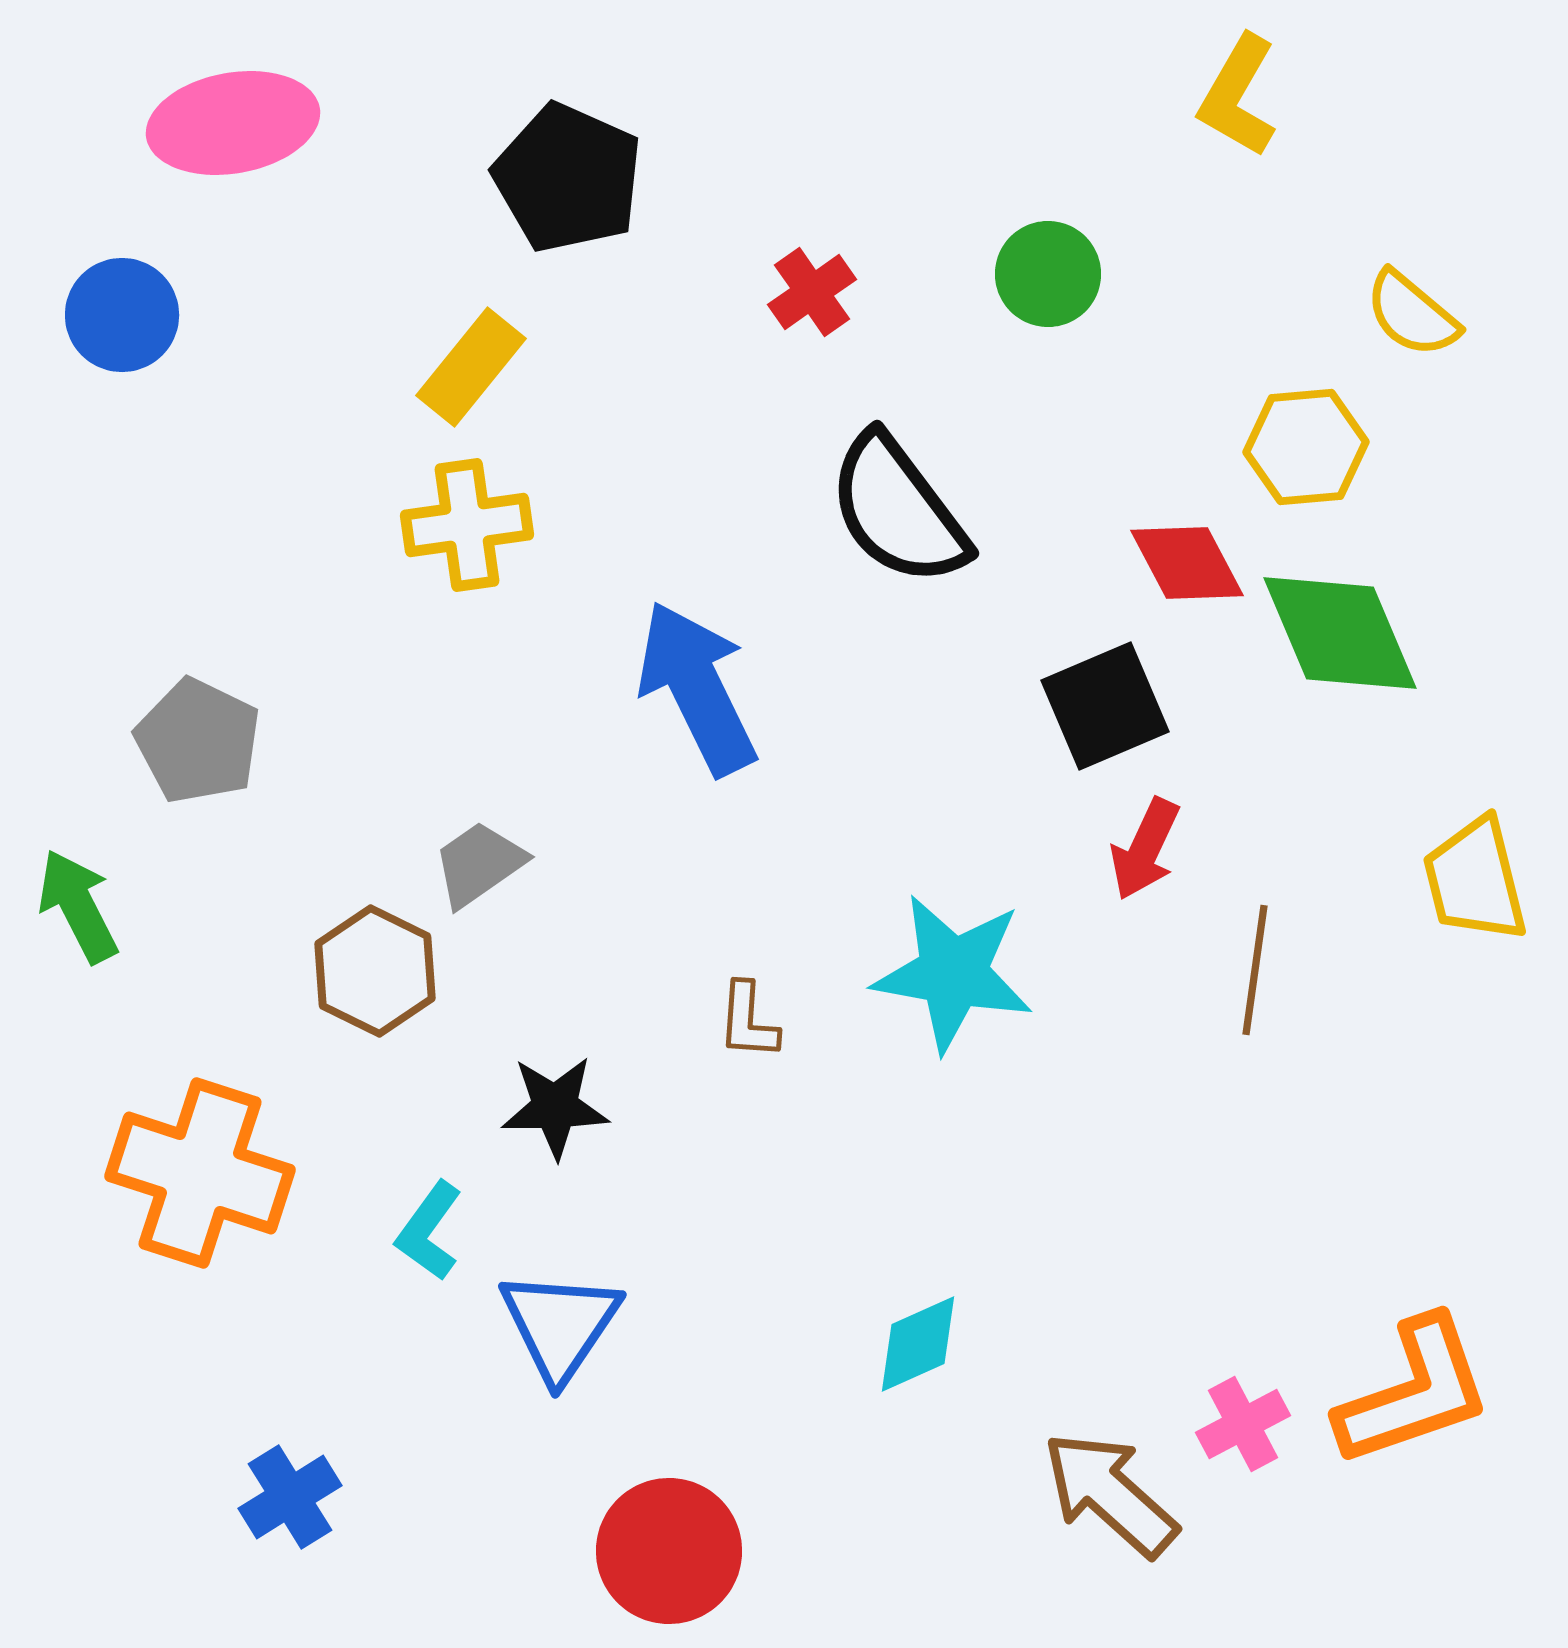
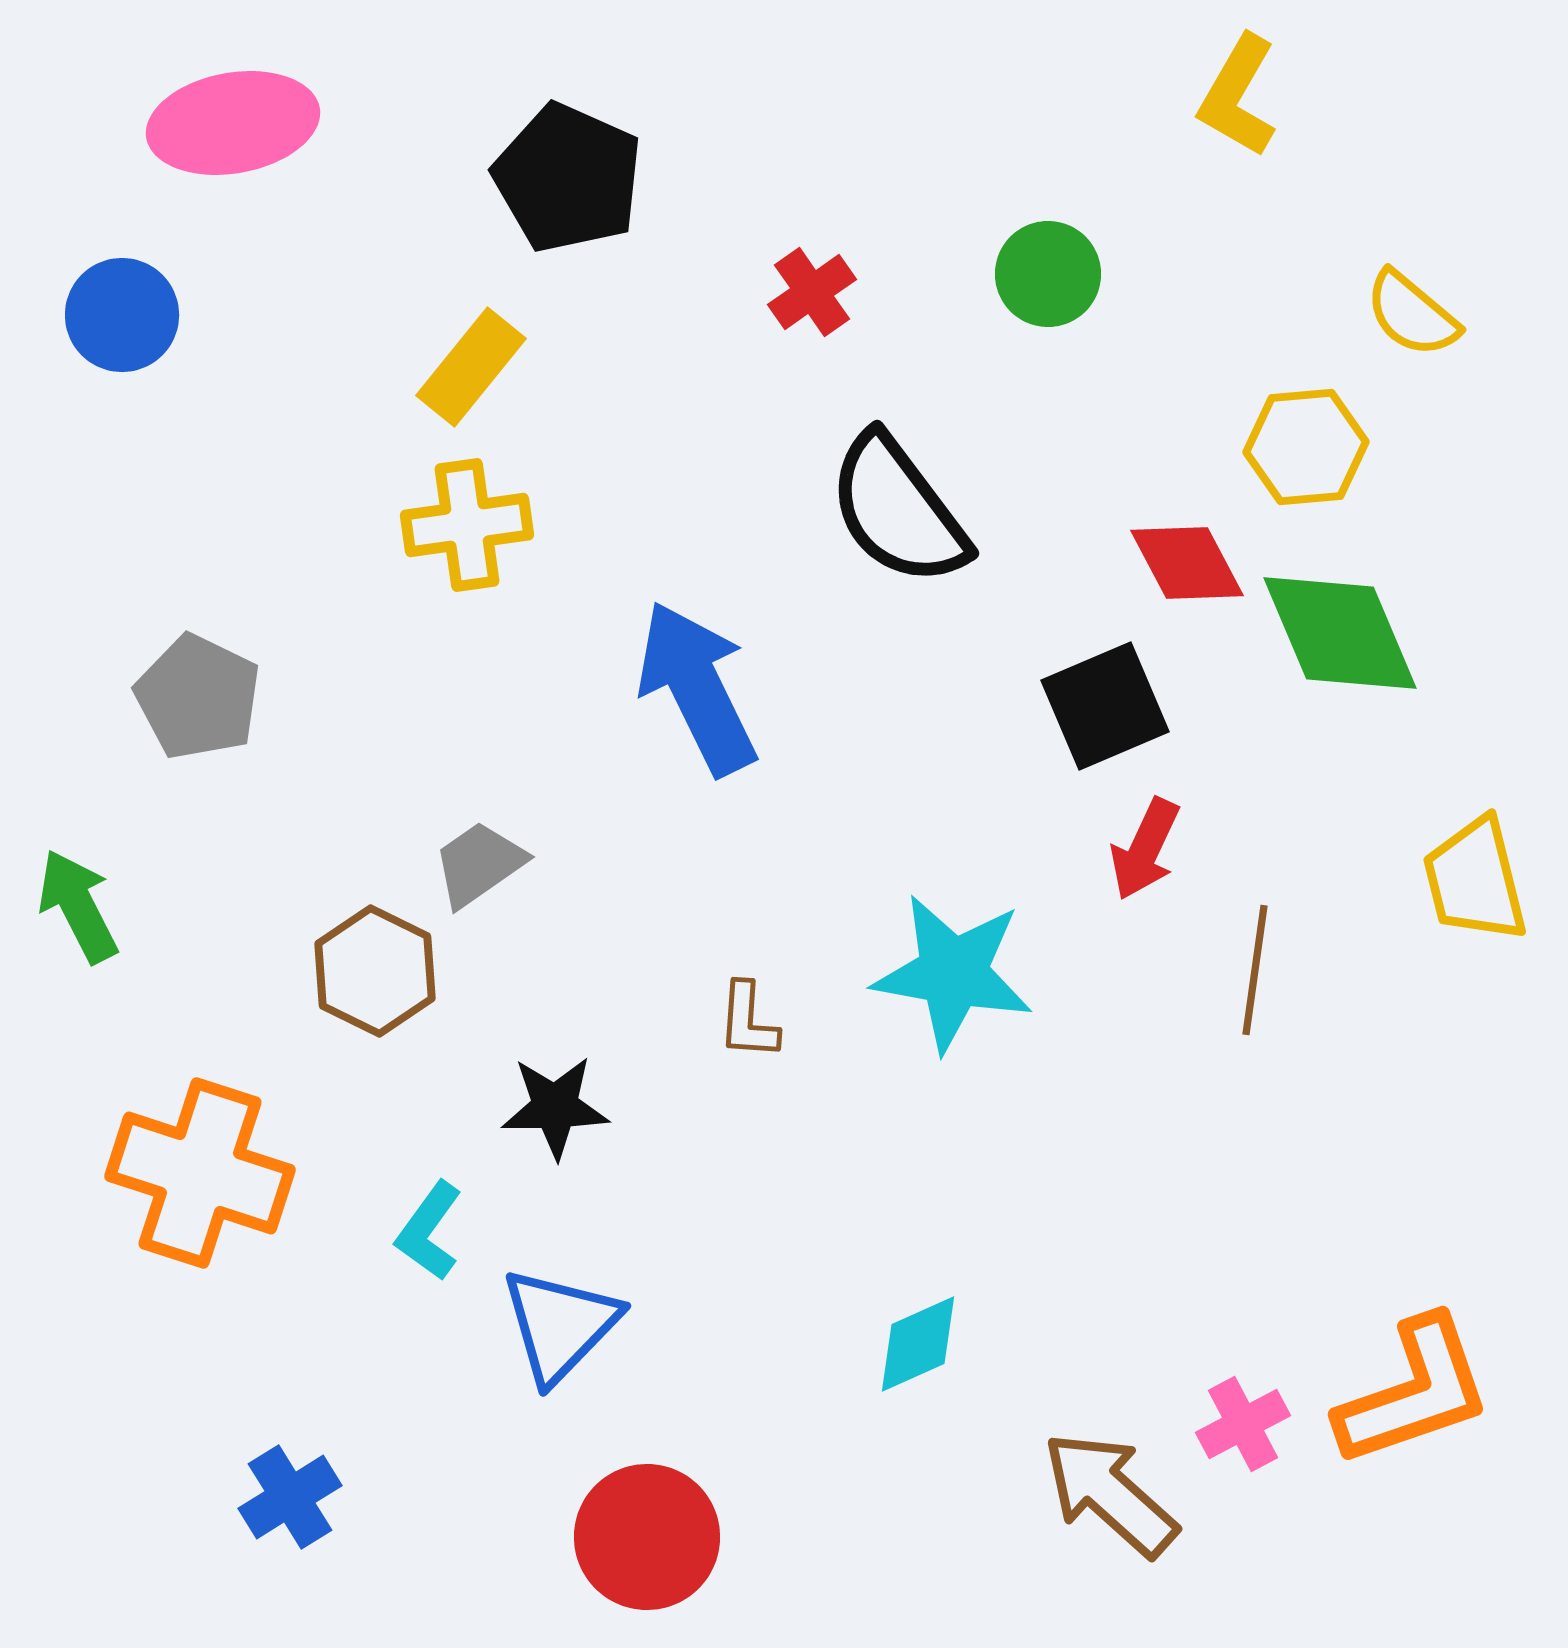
gray pentagon: moved 44 px up
blue triangle: rotated 10 degrees clockwise
red circle: moved 22 px left, 14 px up
